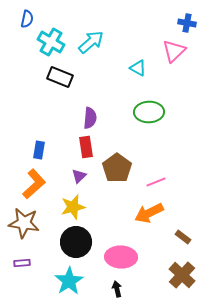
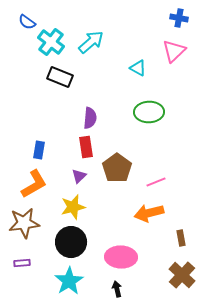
blue semicircle: moved 3 px down; rotated 114 degrees clockwise
blue cross: moved 8 px left, 5 px up
cyan cross: rotated 8 degrees clockwise
orange L-shape: rotated 12 degrees clockwise
orange arrow: rotated 12 degrees clockwise
brown star: rotated 16 degrees counterclockwise
brown rectangle: moved 2 px left, 1 px down; rotated 42 degrees clockwise
black circle: moved 5 px left
